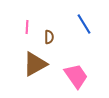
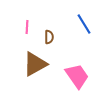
pink trapezoid: moved 1 px right
